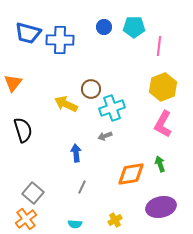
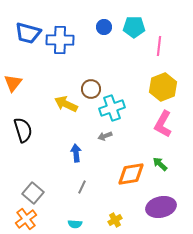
green arrow: rotated 28 degrees counterclockwise
